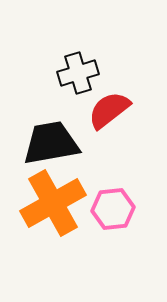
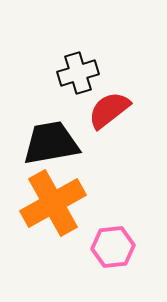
pink hexagon: moved 38 px down
